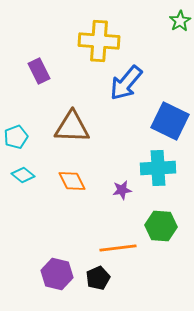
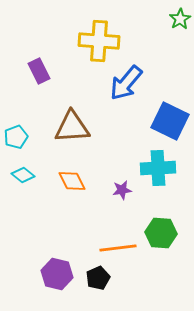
green star: moved 2 px up
brown triangle: rotated 6 degrees counterclockwise
green hexagon: moved 7 px down
